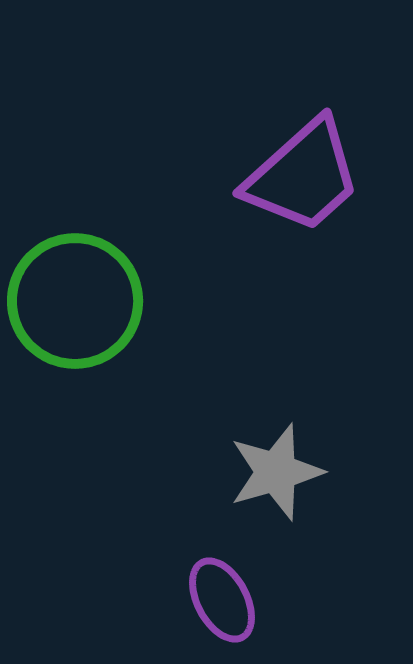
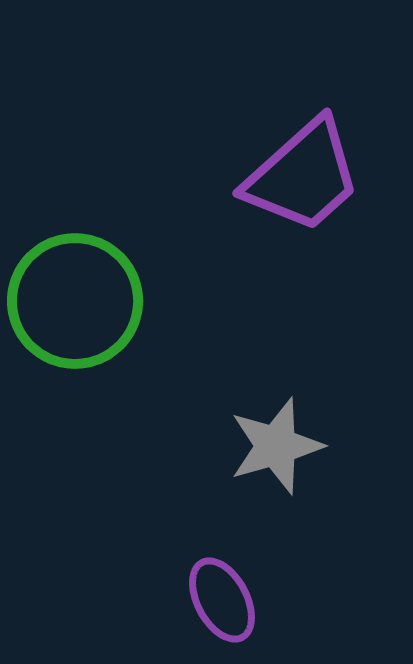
gray star: moved 26 px up
